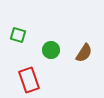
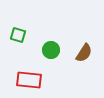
red rectangle: rotated 65 degrees counterclockwise
